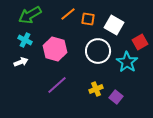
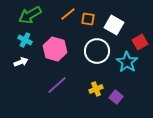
white circle: moved 1 px left
